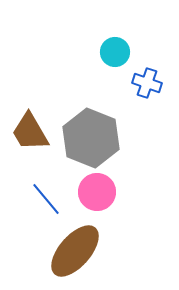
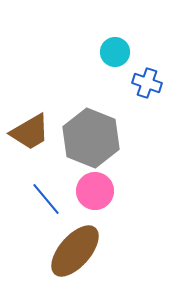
brown trapezoid: rotated 90 degrees counterclockwise
pink circle: moved 2 px left, 1 px up
